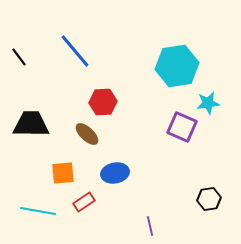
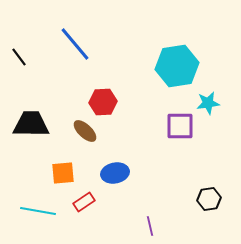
blue line: moved 7 px up
purple square: moved 2 px left, 1 px up; rotated 24 degrees counterclockwise
brown ellipse: moved 2 px left, 3 px up
